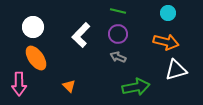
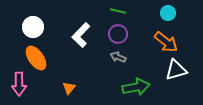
orange arrow: rotated 25 degrees clockwise
orange triangle: moved 2 px down; rotated 24 degrees clockwise
